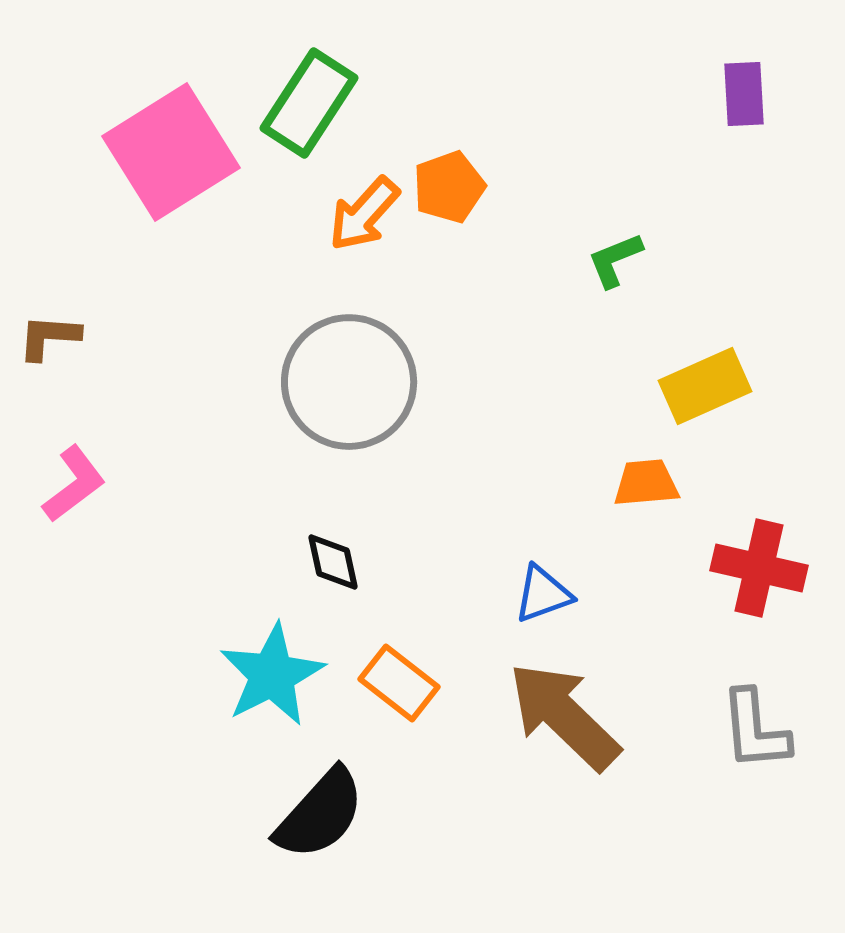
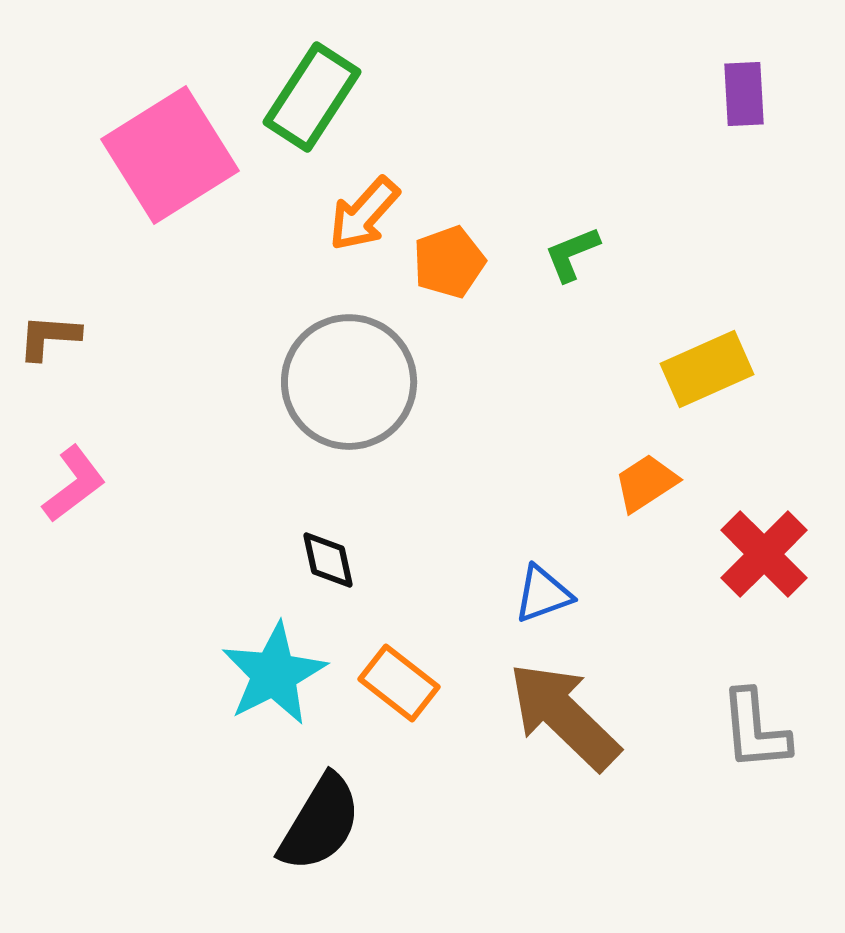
green rectangle: moved 3 px right, 6 px up
pink square: moved 1 px left, 3 px down
orange pentagon: moved 75 px down
green L-shape: moved 43 px left, 6 px up
yellow rectangle: moved 2 px right, 17 px up
orange trapezoid: rotated 28 degrees counterclockwise
black diamond: moved 5 px left, 2 px up
red cross: moved 5 px right, 14 px up; rotated 32 degrees clockwise
cyan star: moved 2 px right, 1 px up
black semicircle: moved 9 px down; rotated 11 degrees counterclockwise
